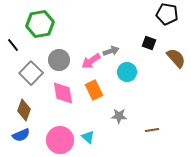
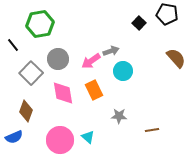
black square: moved 10 px left, 20 px up; rotated 24 degrees clockwise
gray circle: moved 1 px left, 1 px up
cyan circle: moved 4 px left, 1 px up
brown diamond: moved 2 px right, 1 px down
blue semicircle: moved 7 px left, 2 px down
